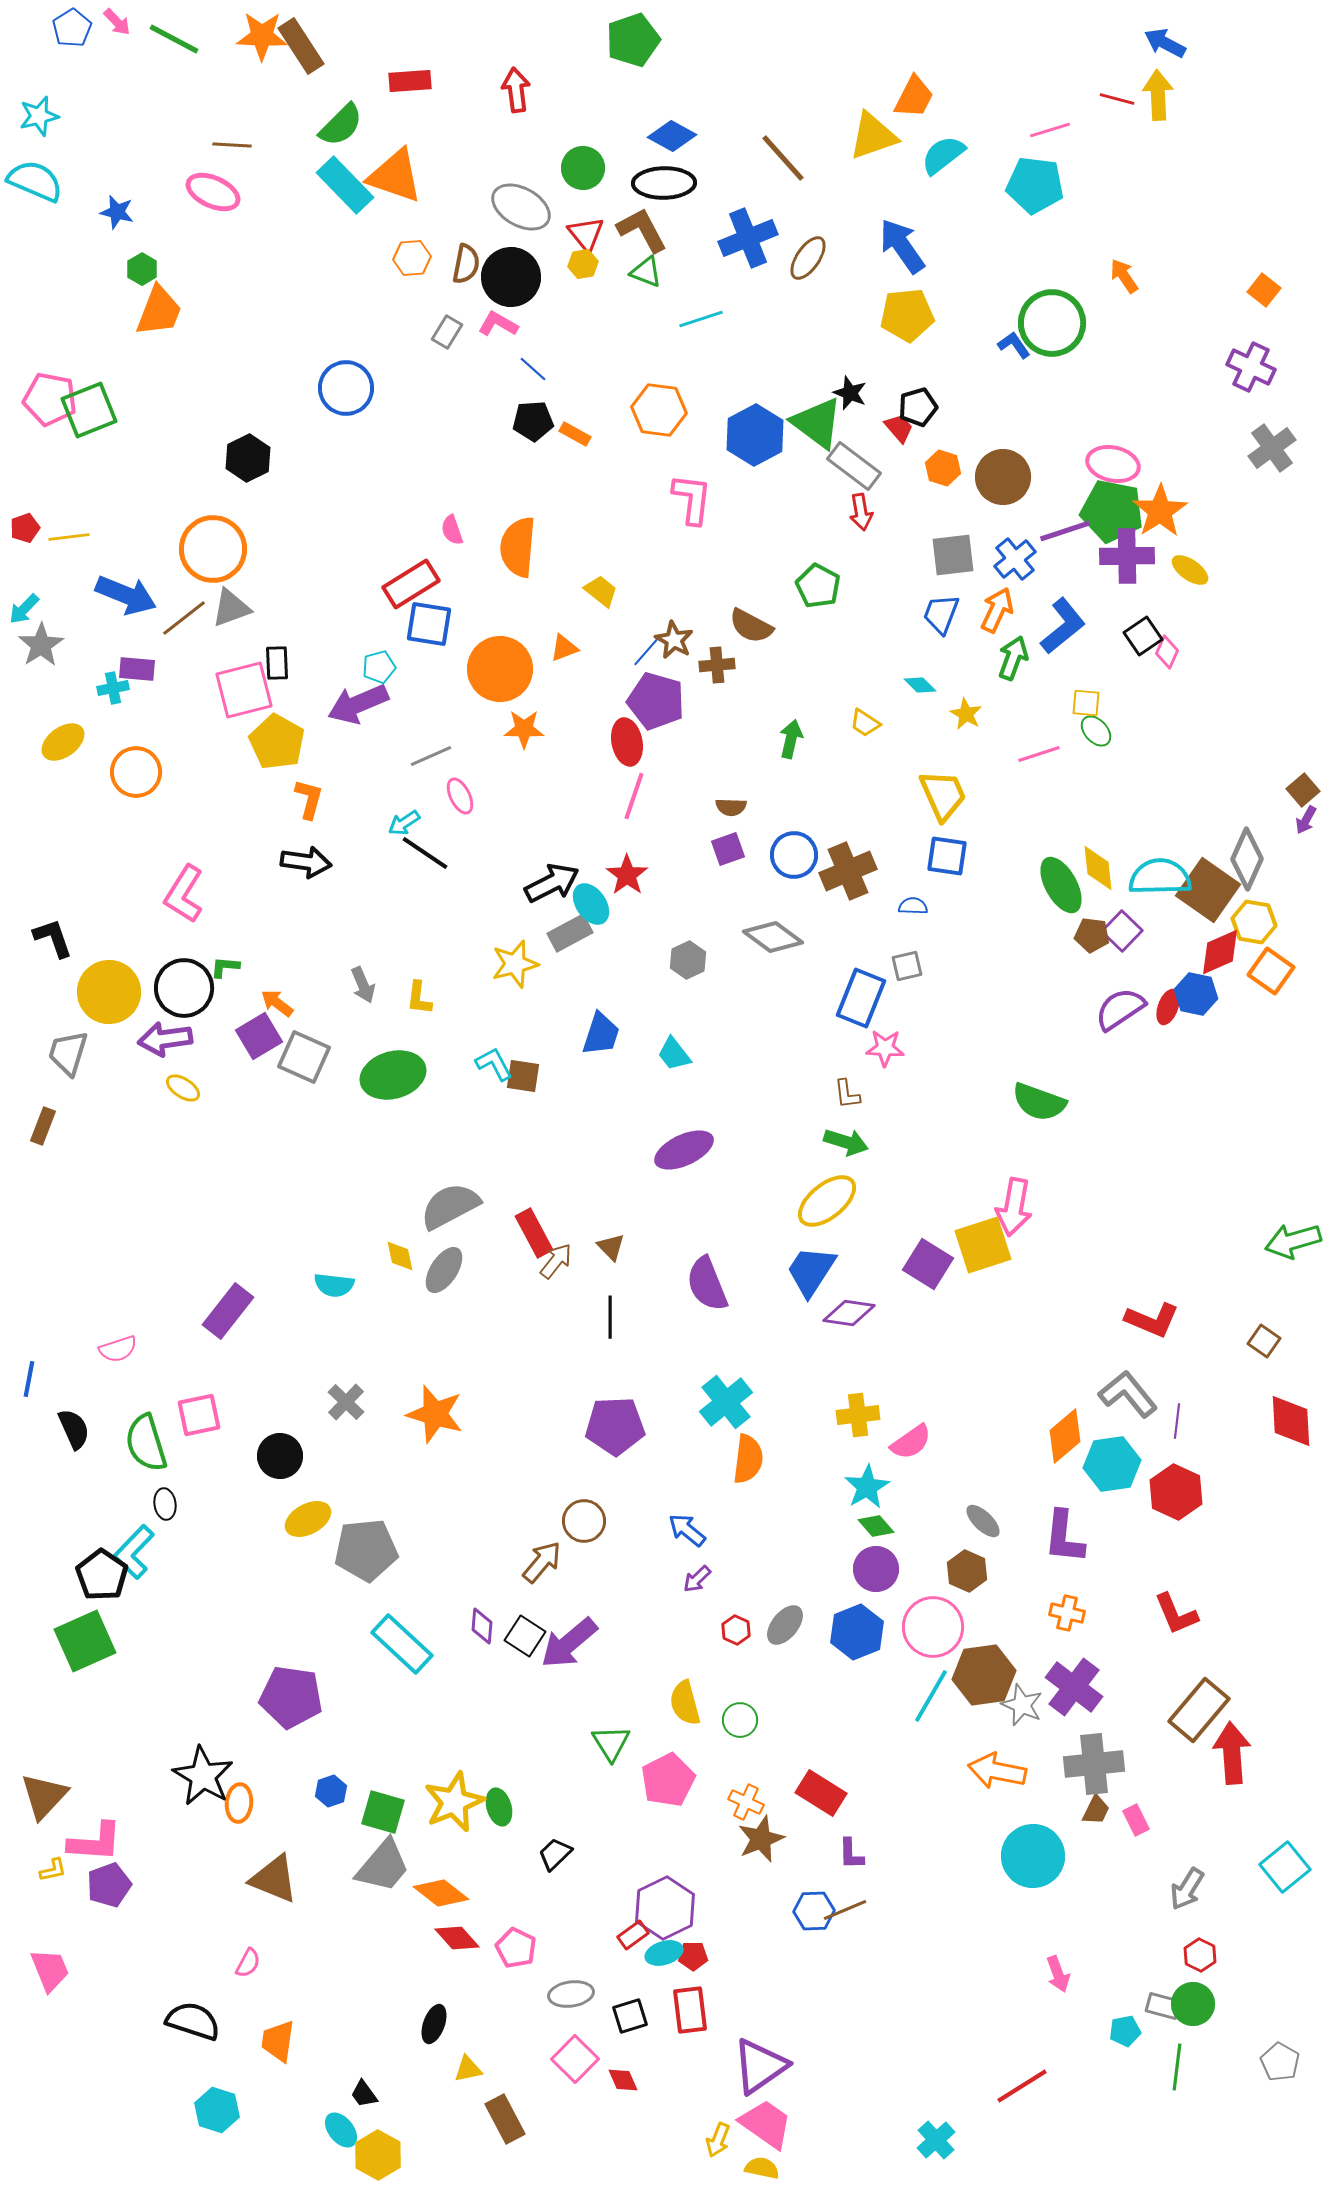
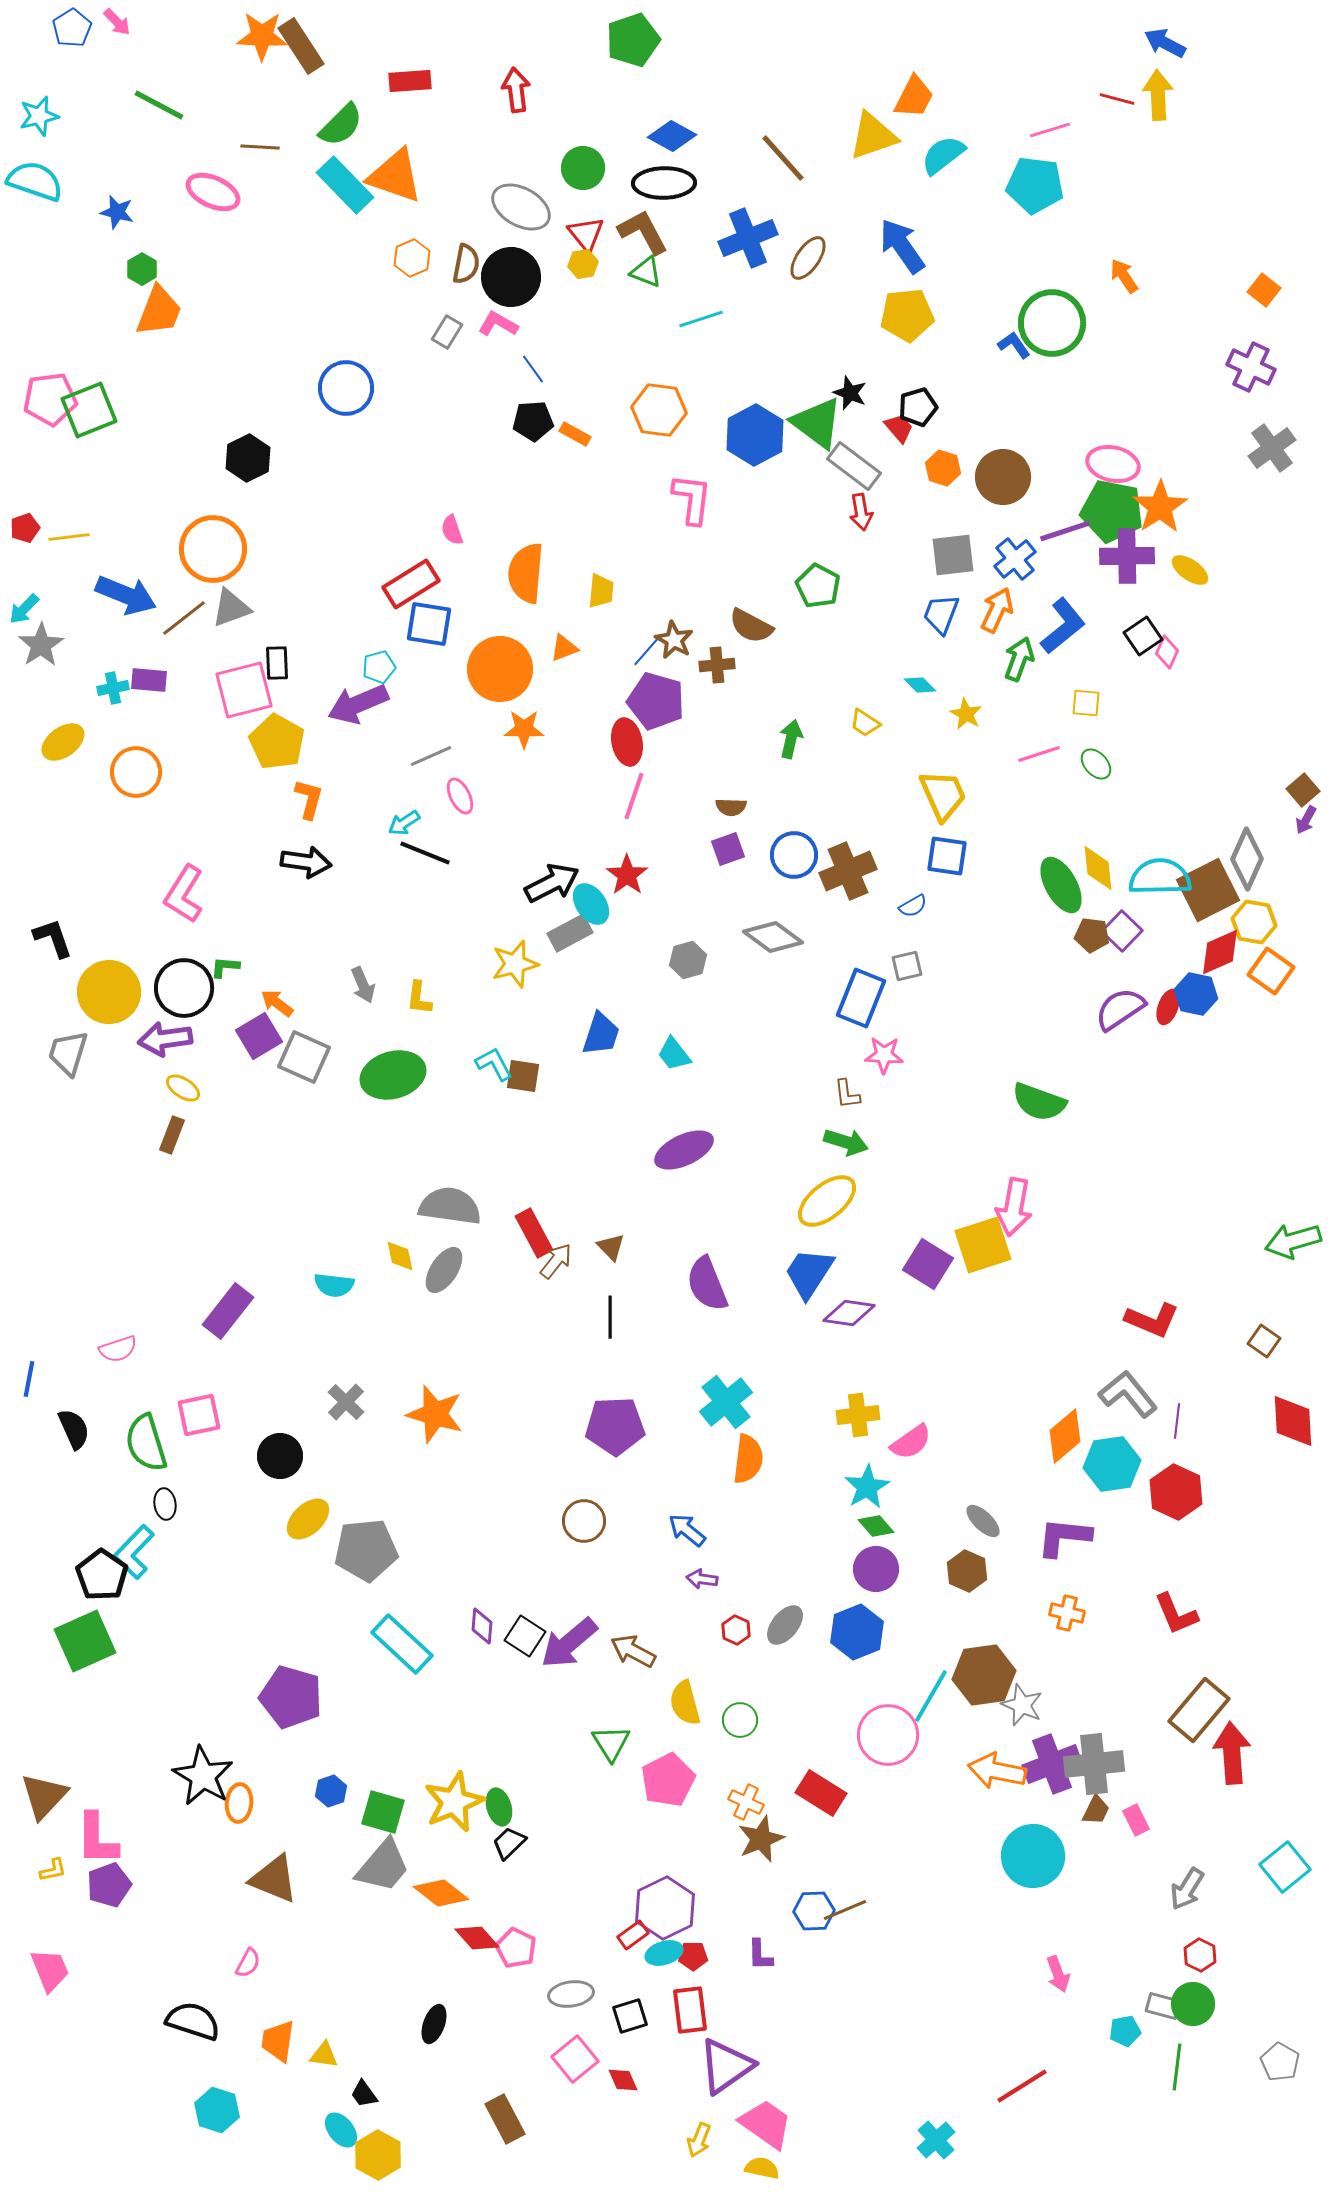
green line at (174, 39): moved 15 px left, 66 px down
brown line at (232, 145): moved 28 px right, 2 px down
cyan semicircle at (35, 181): rotated 4 degrees counterclockwise
brown L-shape at (642, 230): moved 1 px right, 2 px down
orange hexagon at (412, 258): rotated 18 degrees counterclockwise
blue line at (533, 369): rotated 12 degrees clockwise
pink pentagon at (50, 399): rotated 18 degrees counterclockwise
orange star at (1160, 511): moved 4 px up
orange semicircle at (518, 547): moved 8 px right, 26 px down
yellow trapezoid at (601, 591): rotated 57 degrees clockwise
green arrow at (1013, 658): moved 6 px right, 1 px down
purple rectangle at (137, 669): moved 12 px right, 11 px down
green ellipse at (1096, 731): moved 33 px down
black line at (425, 853): rotated 12 degrees counterclockwise
brown square at (1208, 890): rotated 28 degrees clockwise
blue semicircle at (913, 906): rotated 148 degrees clockwise
gray hexagon at (688, 960): rotated 9 degrees clockwise
pink star at (885, 1048): moved 1 px left, 7 px down
brown rectangle at (43, 1126): moved 129 px right, 9 px down
gray semicircle at (450, 1206): rotated 36 degrees clockwise
blue trapezoid at (811, 1271): moved 2 px left, 2 px down
red diamond at (1291, 1421): moved 2 px right
yellow ellipse at (308, 1519): rotated 15 degrees counterclockwise
purple L-shape at (1064, 1537): rotated 90 degrees clockwise
brown arrow at (542, 1562): moved 91 px right, 89 px down; rotated 102 degrees counterclockwise
purple arrow at (697, 1579): moved 5 px right; rotated 52 degrees clockwise
pink circle at (933, 1627): moved 45 px left, 108 px down
purple cross at (1074, 1687): moved 22 px left, 77 px down; rotated 32 degrees clockwise
purple pentagon at (291, 1697): rotated 8 degrees clockwise
pink L-shape at (95, 1842): moved 2 px right, 3 px up; rotated 86 degrees clockwise
black trapezoid at (555, 1854): moved 46 px left, 11 px up
purple L-shape at (851, 1854): moved 91 px left, 101 px down
red diamond at (457, 1938): moved 20 px right
pink square at (575, 2059): rotated 6 degrees clockwise
purple triangle at (760, 2066): moved 34 px left
yellow triangle at (468, 2069): moved 144 px left, 14 px up; rotated 20 degrees clockwise
yellow arrow at (718, 2140): moved 19 px left
